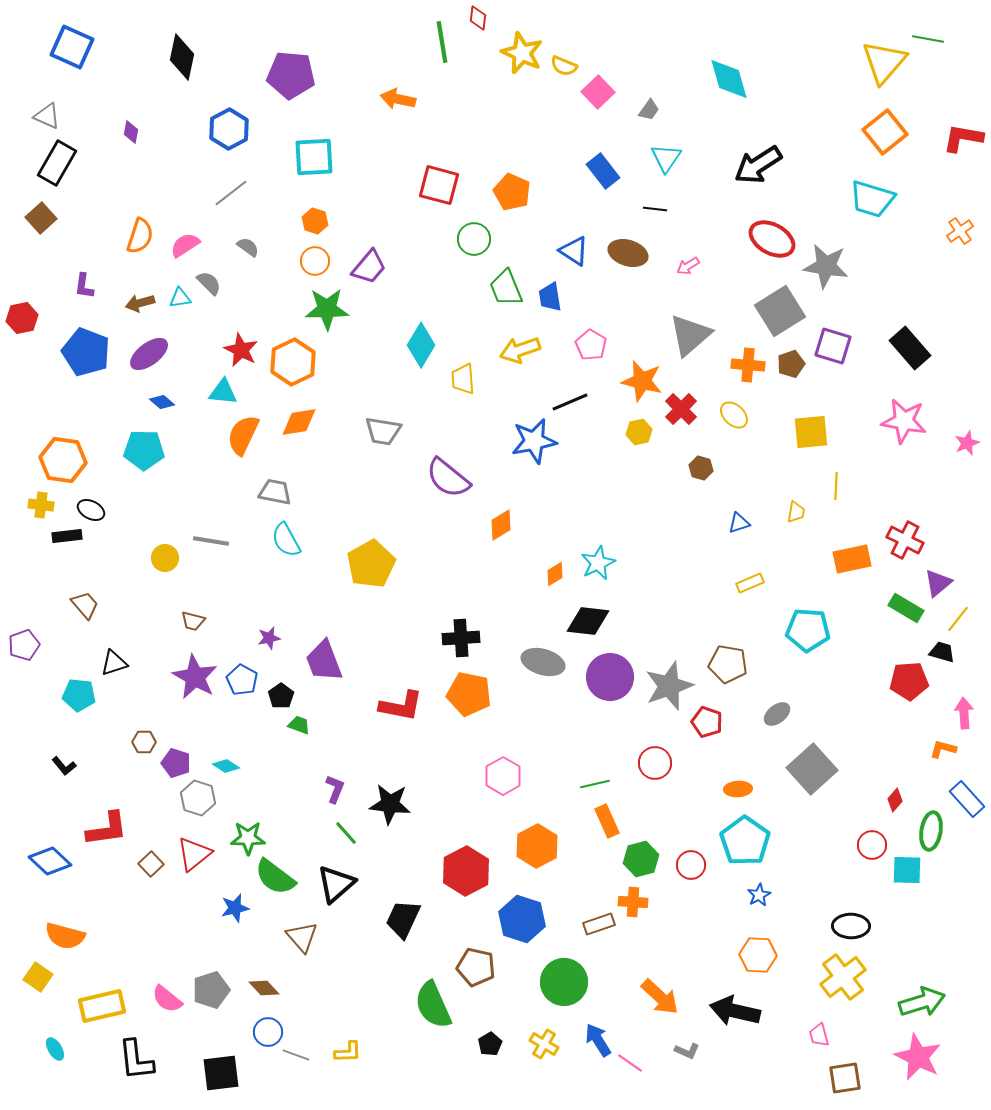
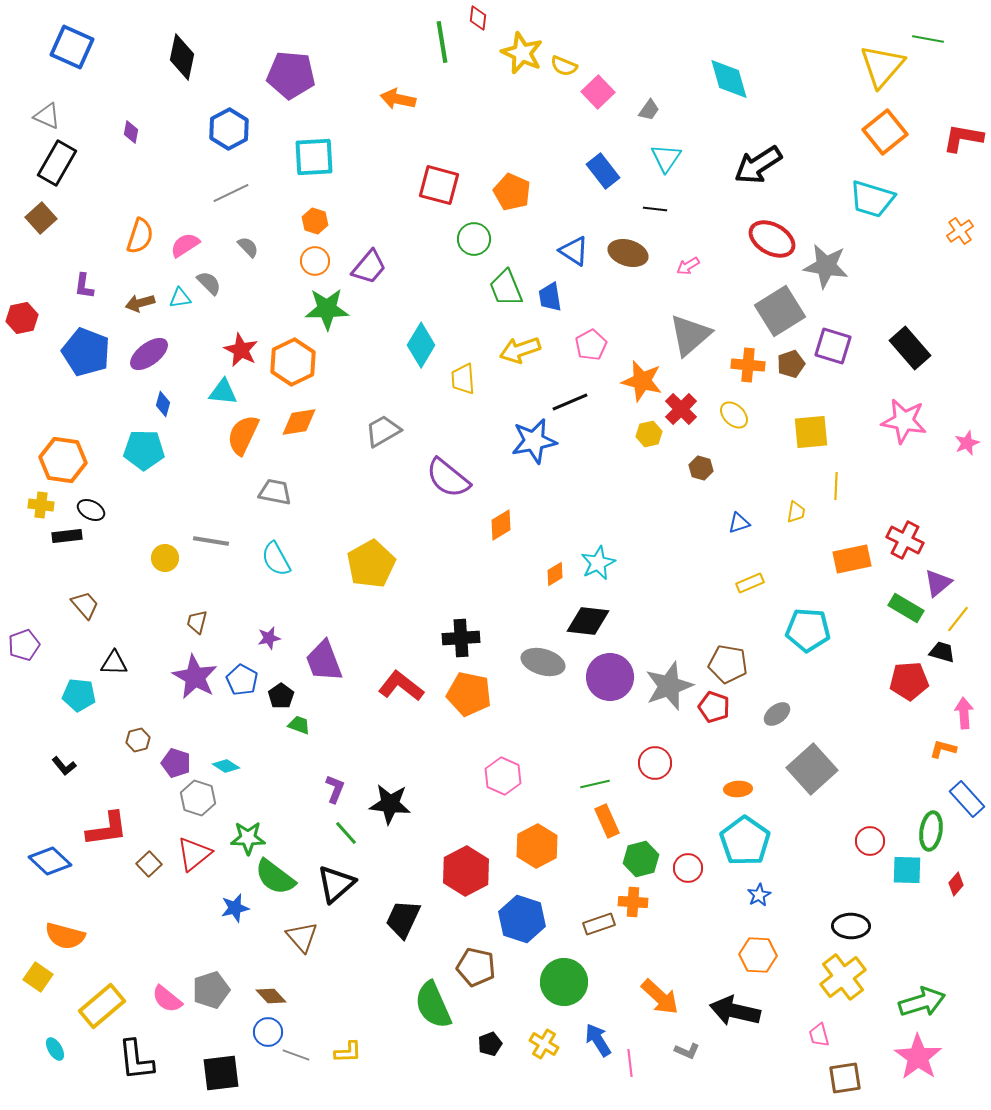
yellow triangle at (884, 62): moved 2 px left, 4 px down
gray line at (231, 193): rotated 12 degrees clockwise
gray semicircle at (248, 247): rotated 10 degrees clockwise
pink pentagon at (591, 345): rotated 12 degrees clockwise
blue diamond at (162, 402): moved 1 px right, 2 px down; rotated 65 degrees clockwise
gray trapezoid at (383, 431): rotated 141 degrees clockwise
yellow hexagon at (639, 432): moved 10 px right, 2 px down
cyan semicircle at (286, 540): moved 10 px left, 19 px down
brown trapezoid at (193, 621): moved 4 px right, 1 px down; rotated 90 degrees clockwise
black triangle at (114, 663): rotated 20 degrees clockwise
red L-shape at (401, 706): moved 20 px up; rotated 153 degrees counterclockwise
red pentagon at (707, 722): moved 7 px right, 15 px up
brown hexagon at (144, 742): moved 6 px left, 2 px up; rotated 15 degrees counterclockwise
pink hexagon at (503, 776): rotated 6 degrees counterclockwise
red diamond at (895, 800): moved 61 px right, 84 px down
red circle at (872, 845): moved 2 px left, 4 px up
brown square at (151, 864): moved 2 px left
red circle at (691, 865): moved 3 px left, 3 px down
brown diamond at (264, 988): moved 7 px right, 8 px down
yellow rectangle at (102, 1006): rotated 27 degrees counterclockwise
black pentagon at (490, 1044): rotated 10 degrees clockwise
pink star at (918, 1057): rotated 9 degrees clockwise
pink line at (630, 1063): rotated 48 degrees clockwise
